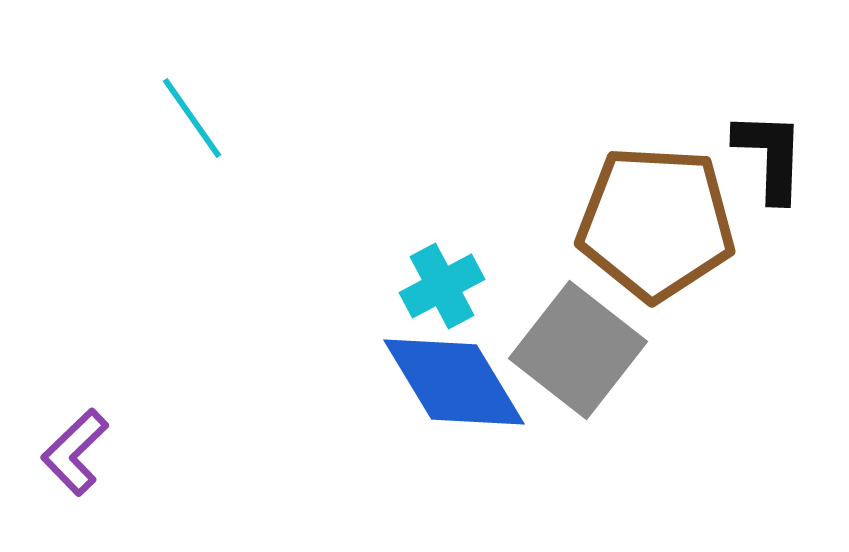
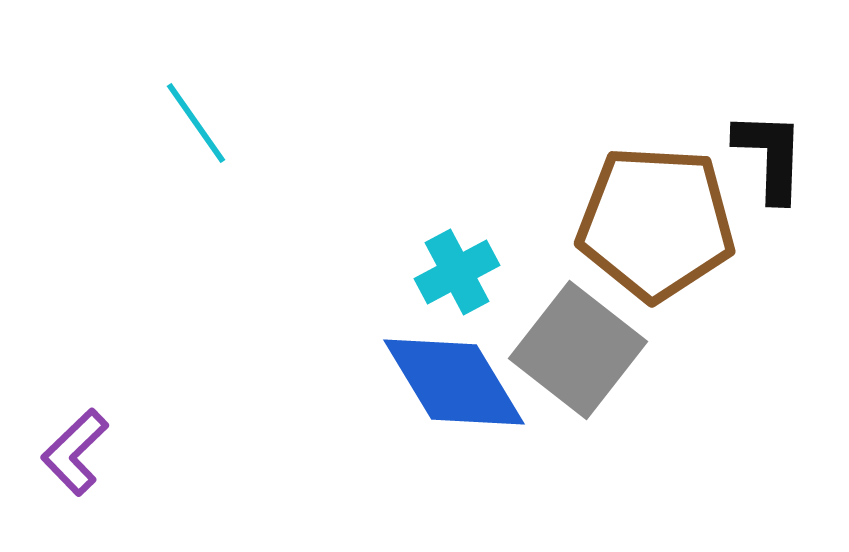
cyan line: moved 4 px right, 5 px down
cyan cross: moved 15 px right, 14 px up
